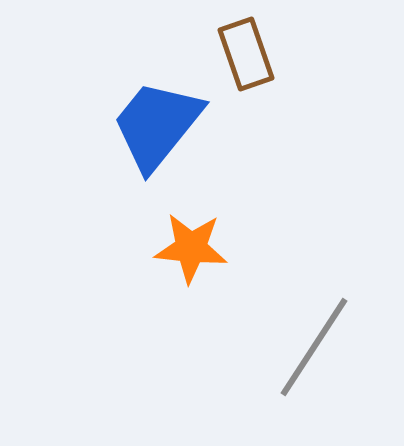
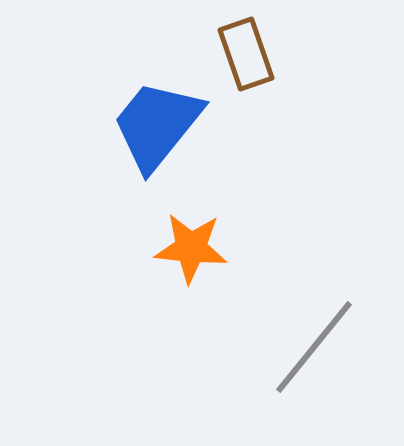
gray line: rotated 6 degrees clockwise
